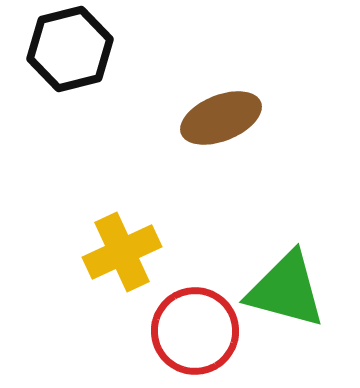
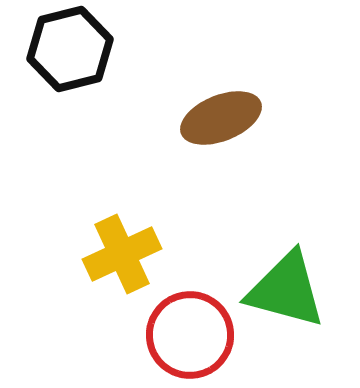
yellow cross: moved 2 px down
red circle: moved 5 px left, 4 px down
